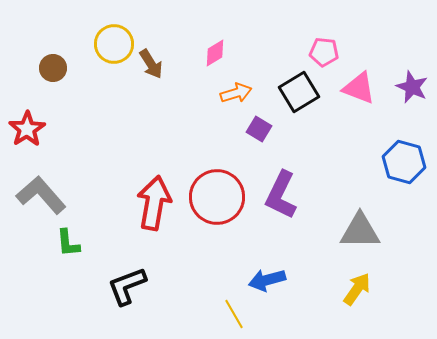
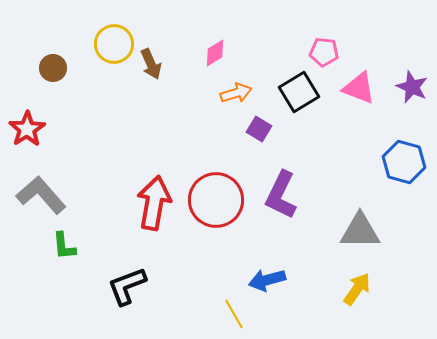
brown arrow: rotated 8 degrees clockwise
red circle: moved 1 px left, 3 px down
green L-shape: moved 4 px left, 3 px down
